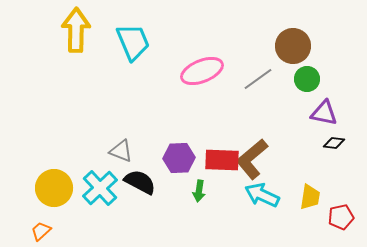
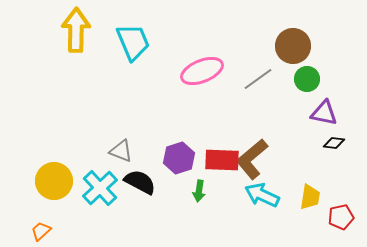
purple hexagon: rotated 16 degrees counterclockwise
yellow circle: moved 7 px up
